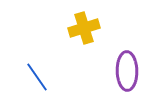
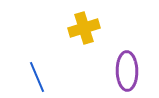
blue line: rotated 12 degrees clockwise
